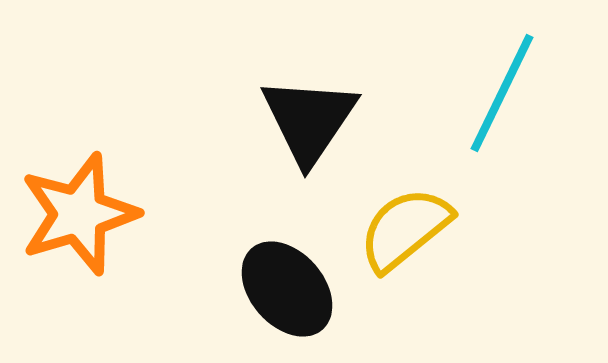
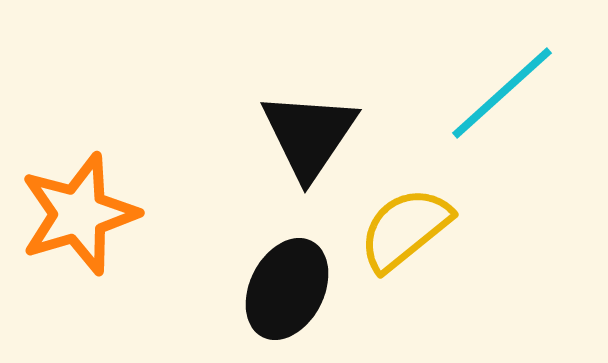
cyan line: rotated 22 degrees clockwise
black triangle: moved 15 px down
black ellipse: rotated 68 degrees clockwise
